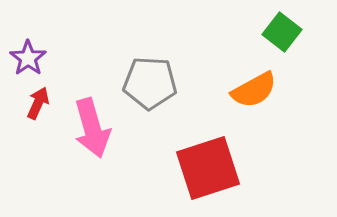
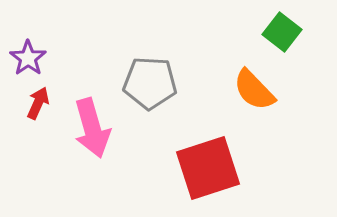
orange semicircle: rotated 75 degrees clockwise
